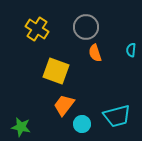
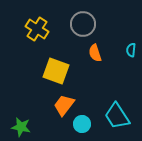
gray circle: moved 3 px left, 3 px up
cyan trapezoid: rotated 72 degrees clockwise
